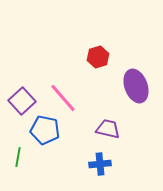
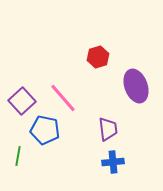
purple trapezoid: rotated 70 degrees clockwise
green line: moved 1 px up
blue cross: moved 13 px right, 2 px up
